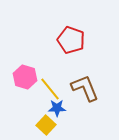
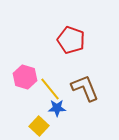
yellow square: moved 7 px left, 1 px down
